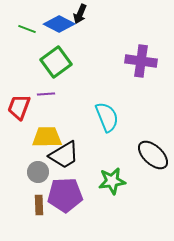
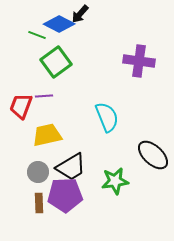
black arrow: rotated 18 degrees clockwise
green line: moved 10 px right, 6 px down
purple cross: moved 2 px left
purple line: moved 2 px left, 2 px down
red trapezoid: moved 2 px right, 1 px up
yellow trapezoid: moved 2 px up; rotated 12 degrees counterclockwise
black trapezoid: moved 7 px right, 12 px down
green star: moved 3 px right
brown rectangle: moved 2 px up
